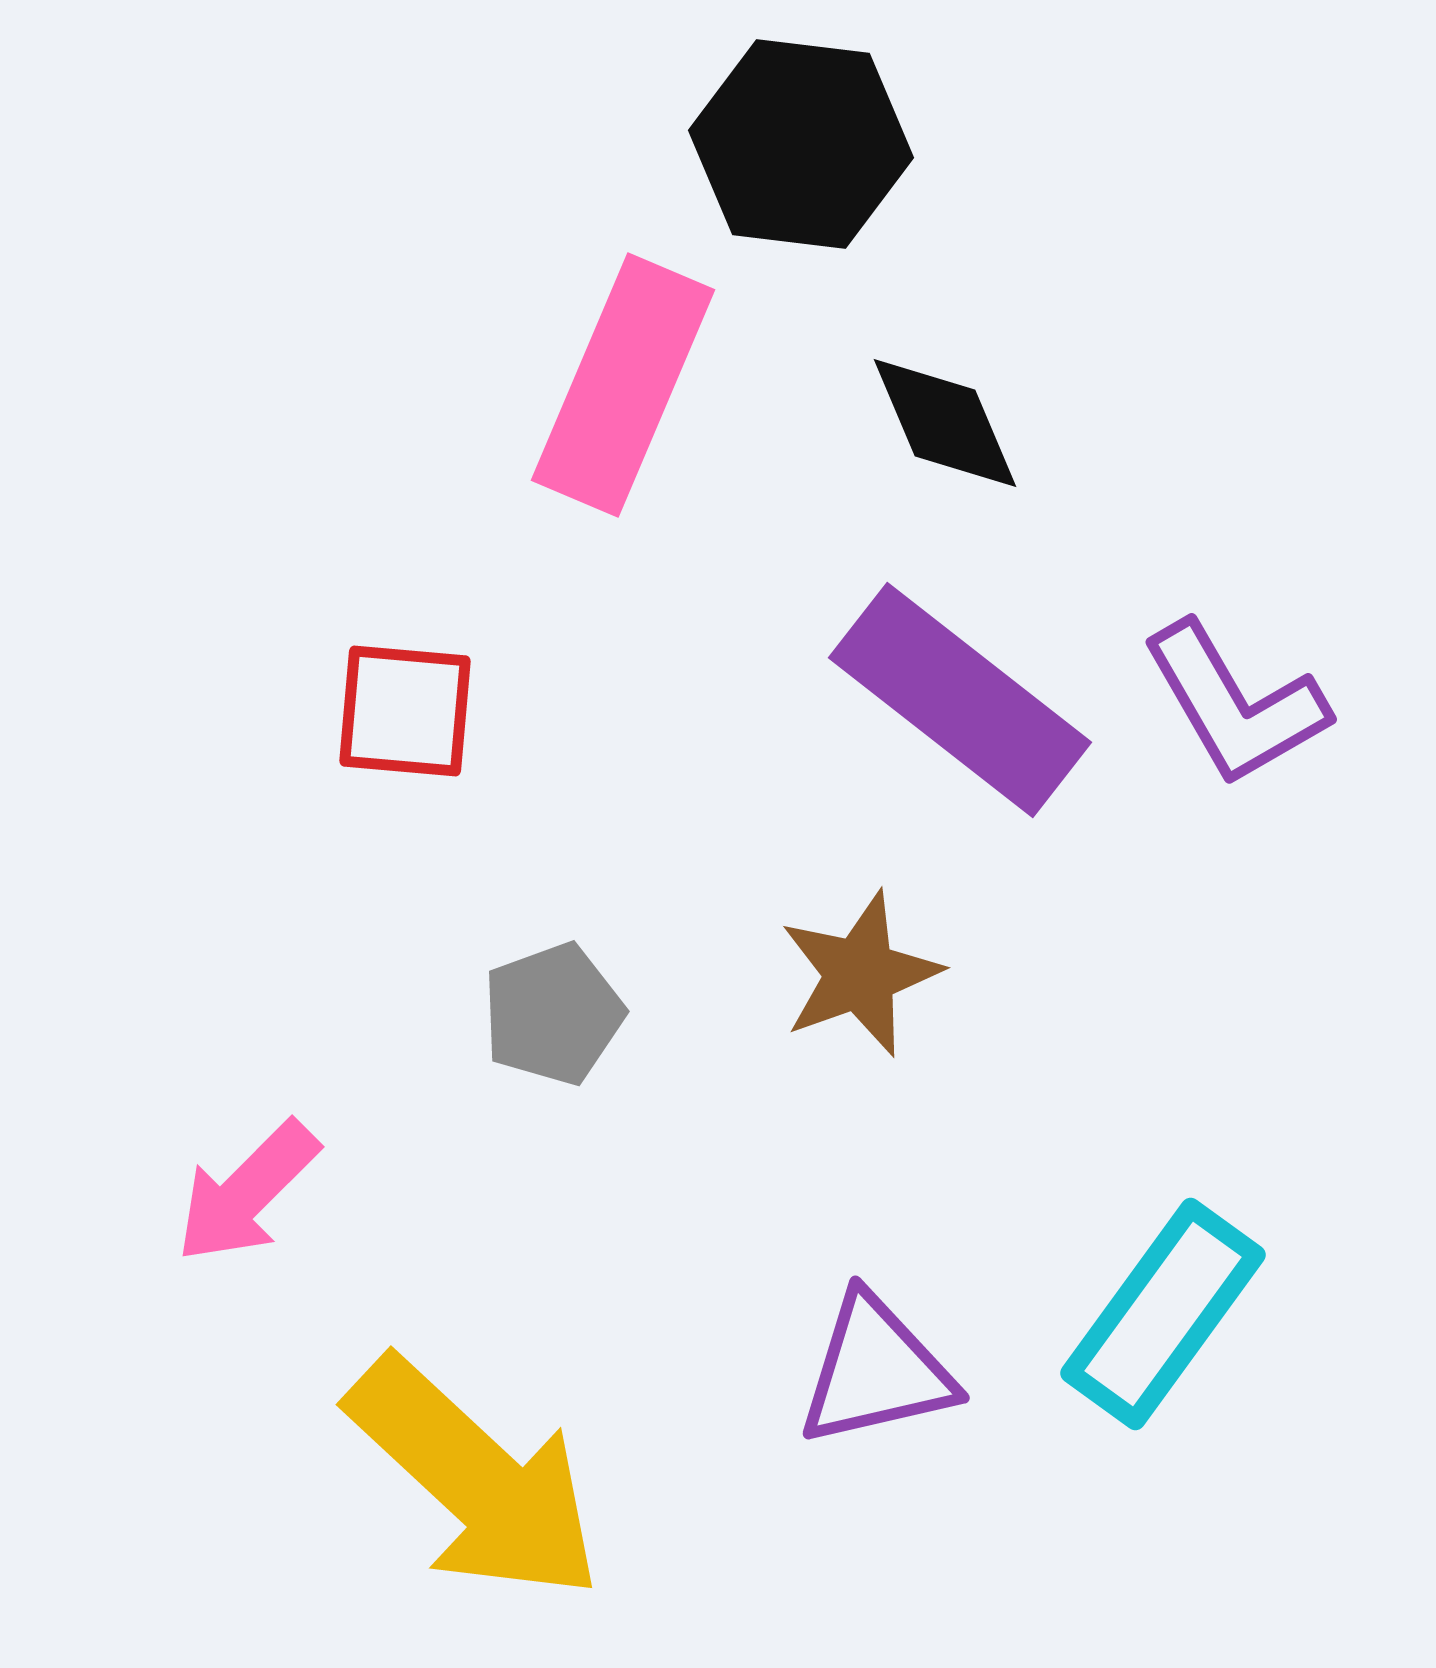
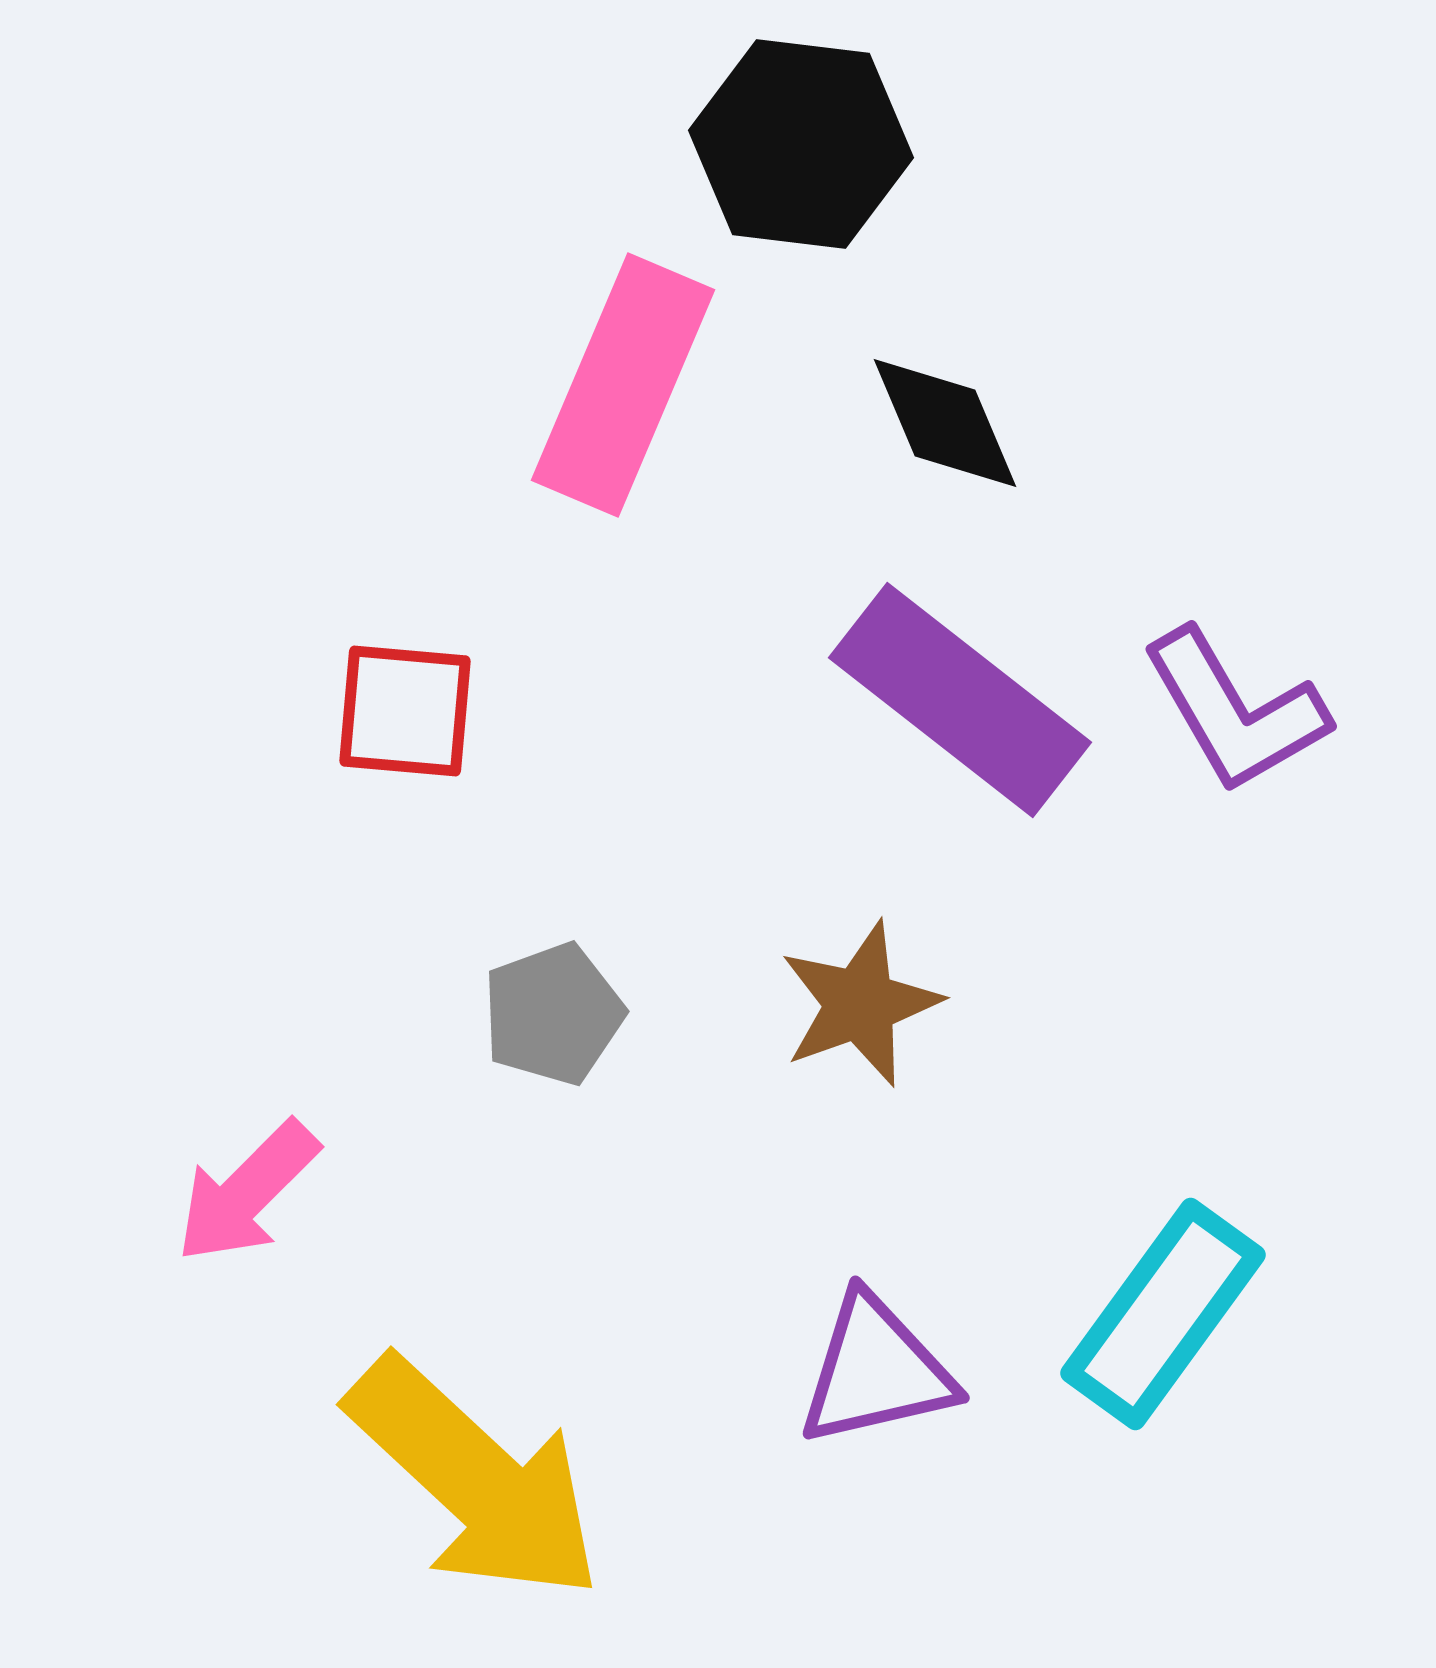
purple L-shape: moved 7 px down
brown star: moved 30 px down
